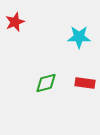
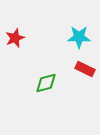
red star: moved 16 px down
red rectangle: moved 14 px up; rotated 18 degrees clockwise
